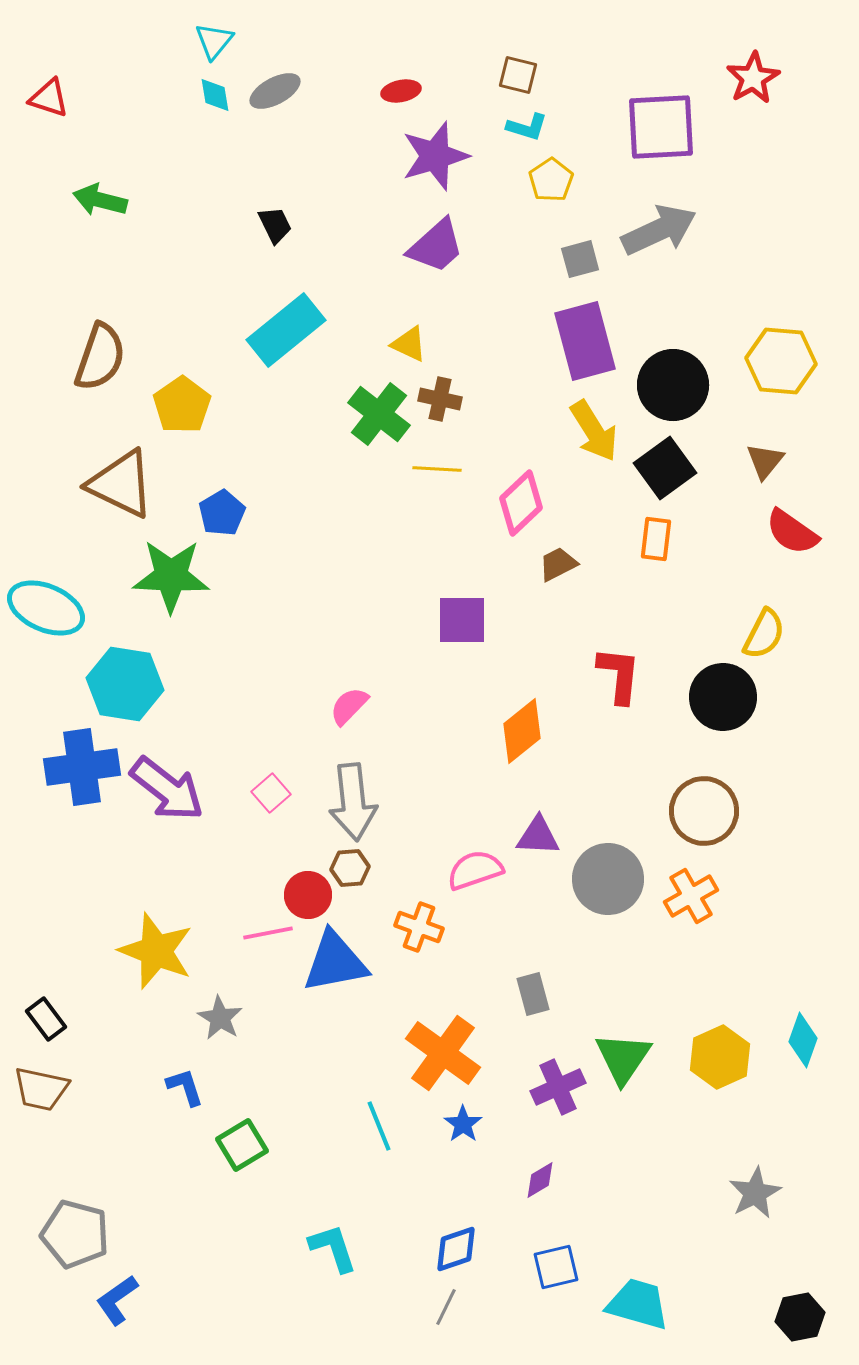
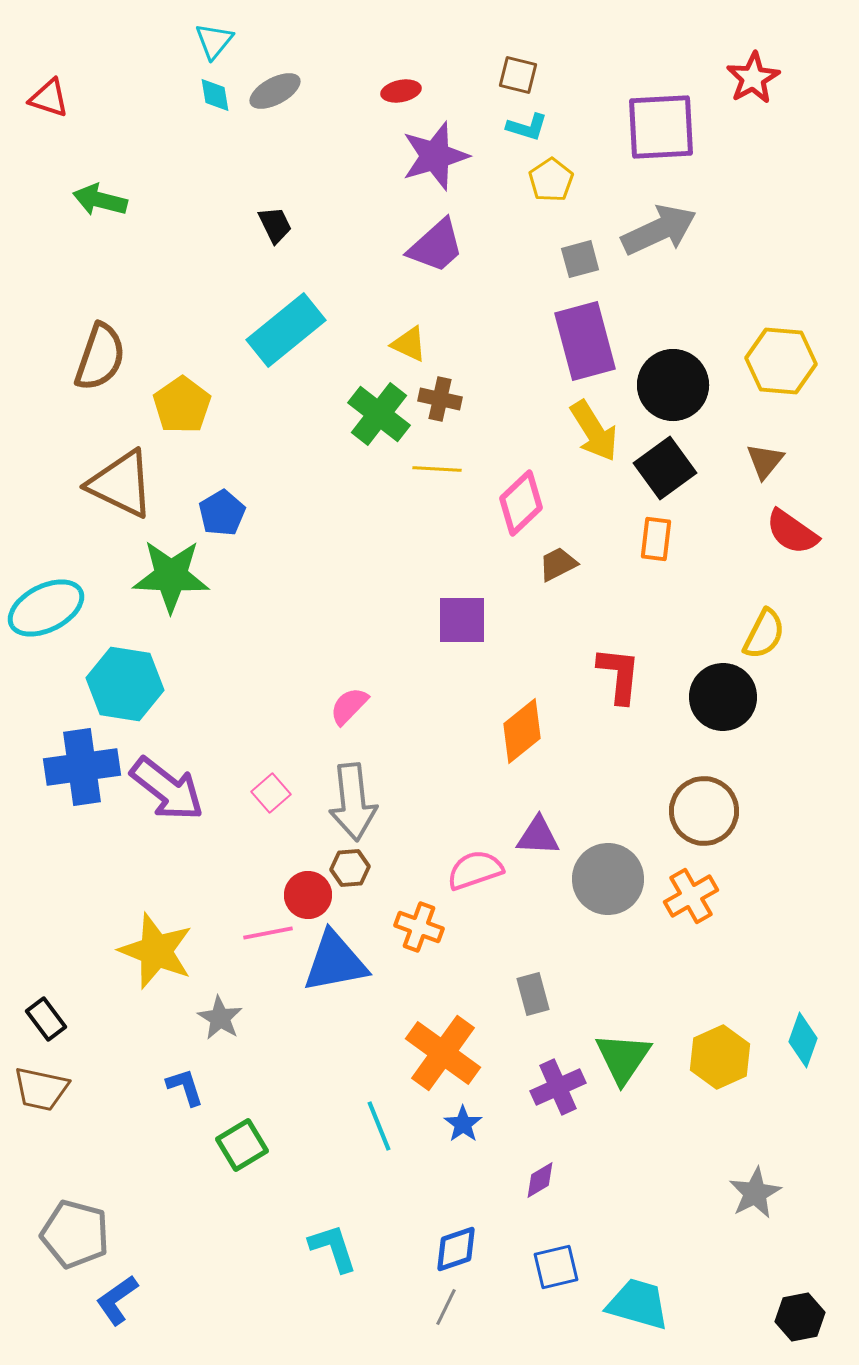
cyan ellipse at (46, 608): rotated 50 degrees counterclockwise
